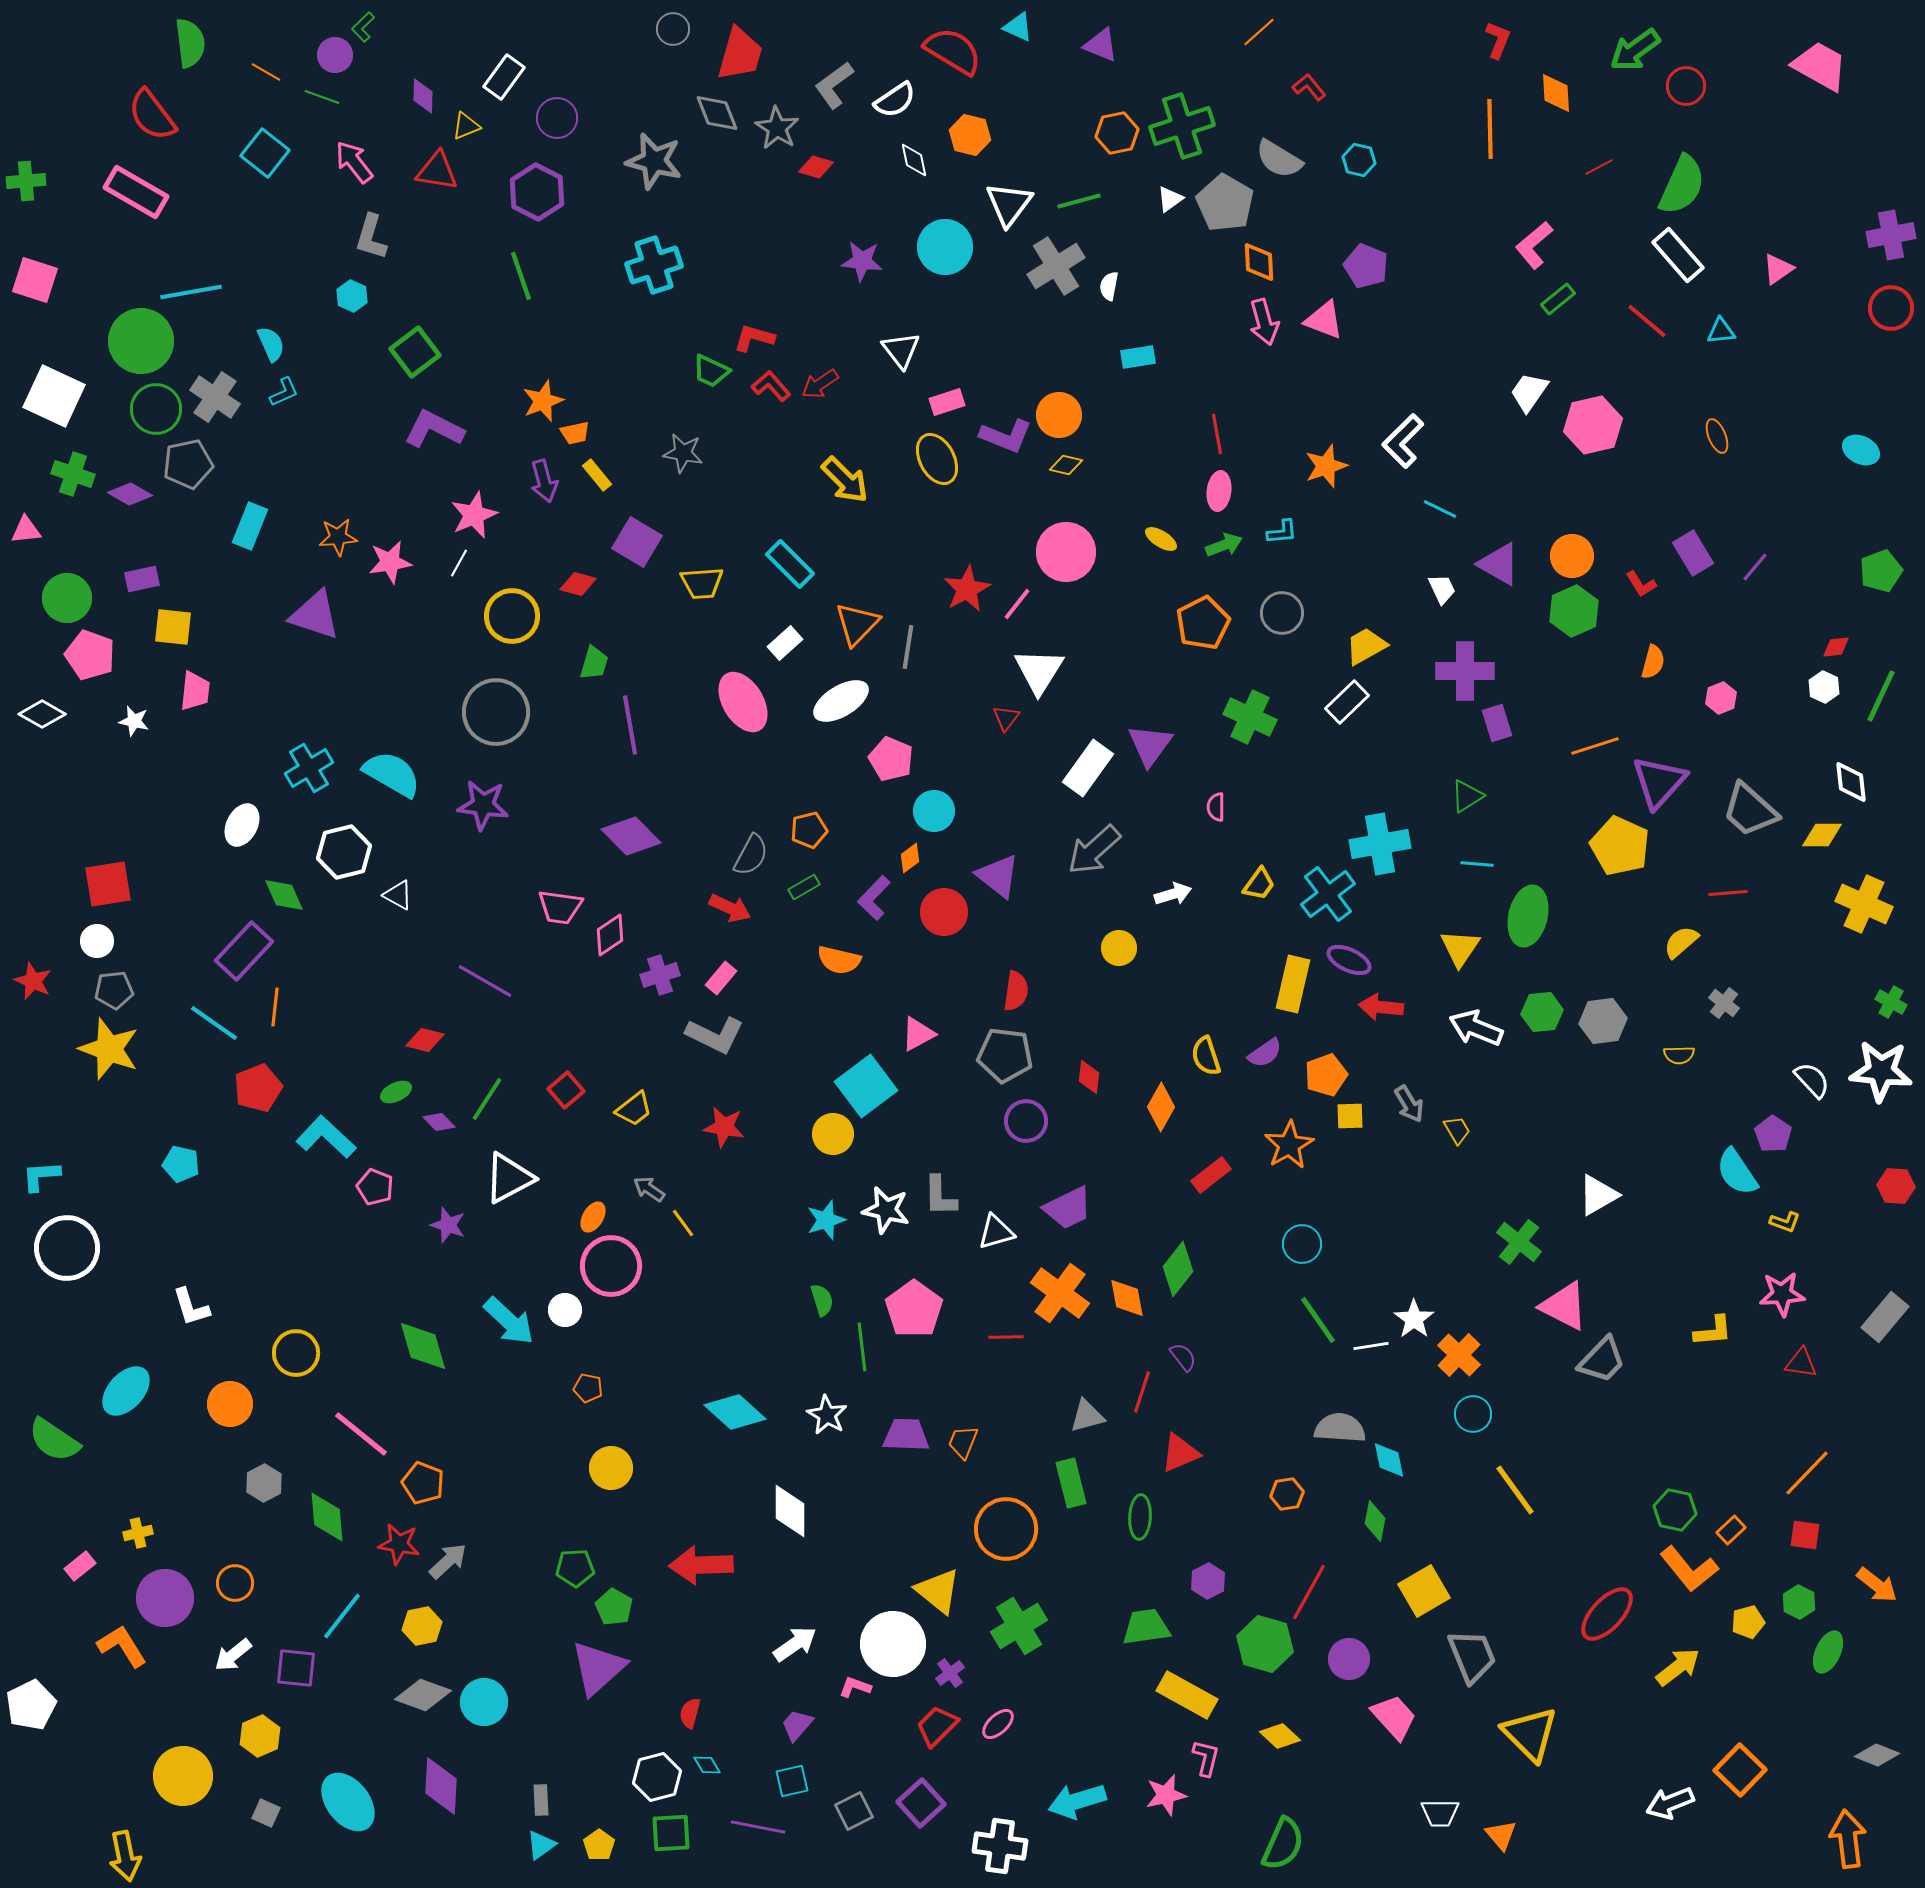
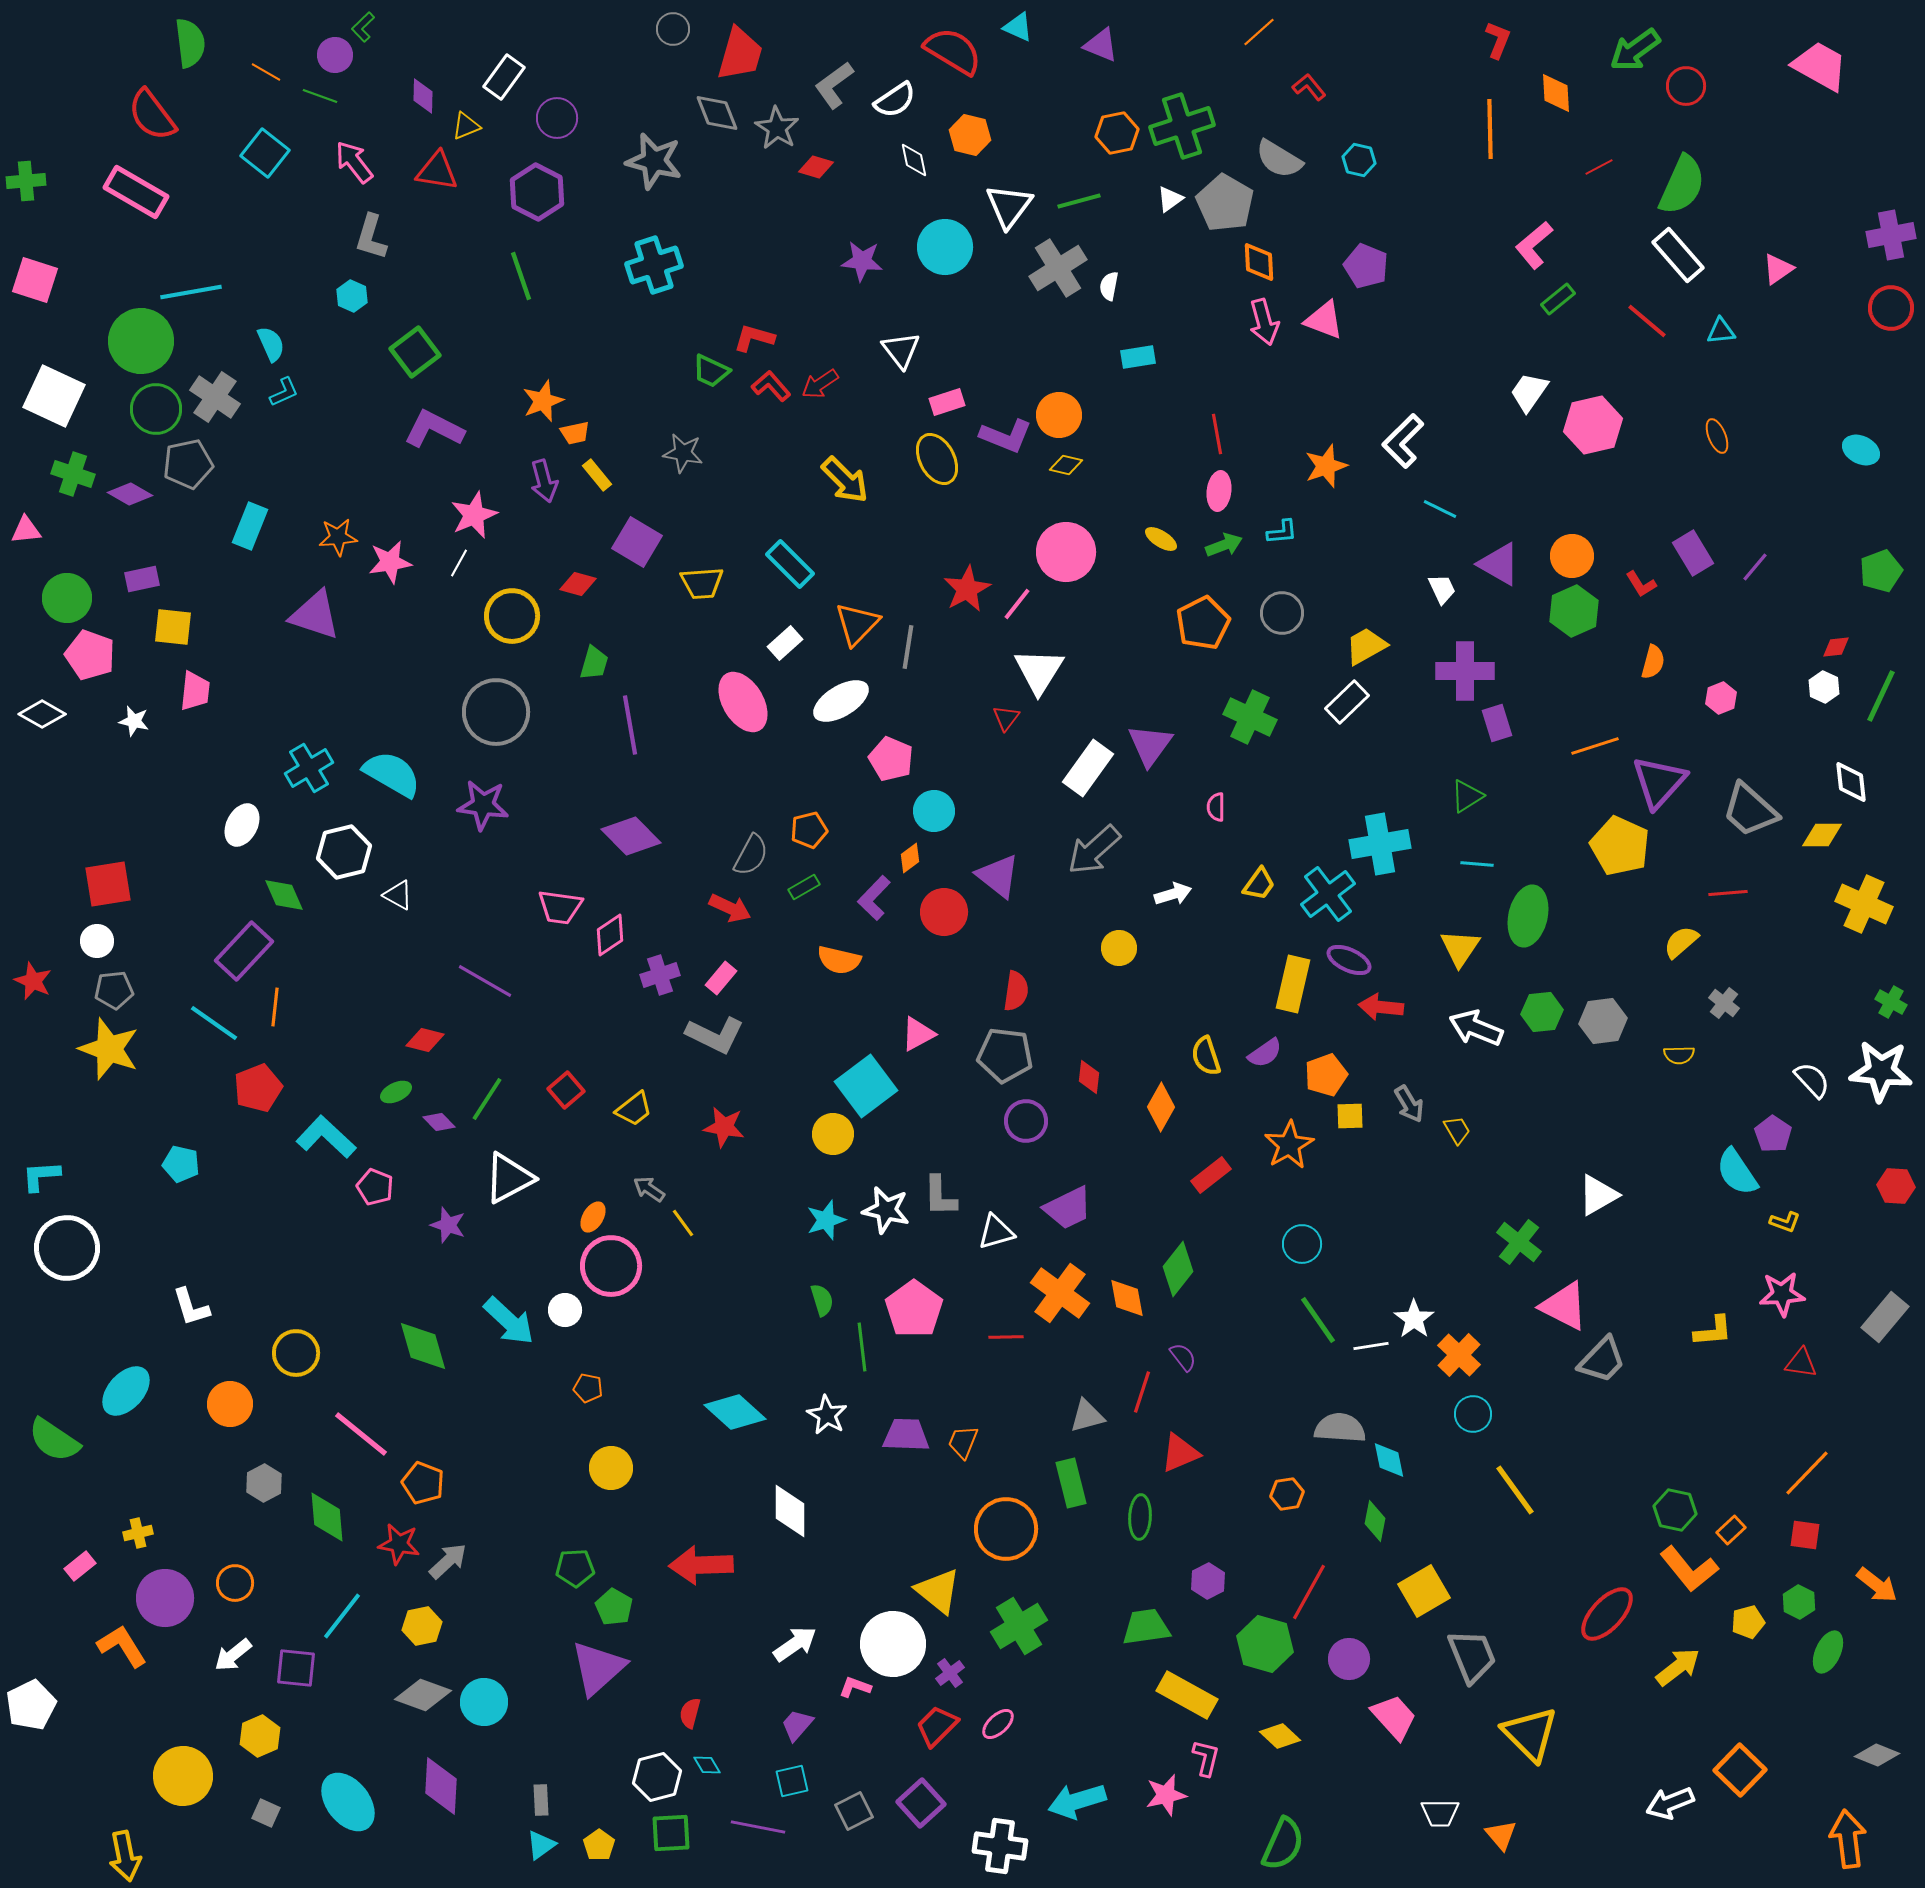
green line at (322, 97): moved 2 px left, 1 px up
white triangle at (1009, 204): moved 2 px down
gray cross at (1056, 266): moved 2 px right, 2 px down
